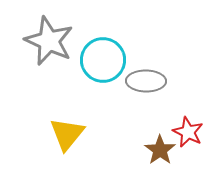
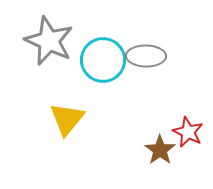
gray ellipse: moved 25 px up
yellow triangle: moved 15 px up
